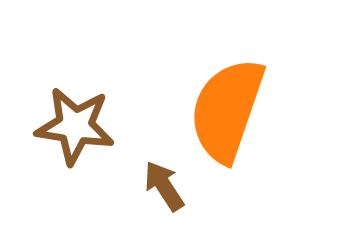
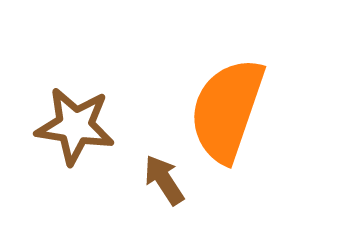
brown arrow: moved 6 px up
